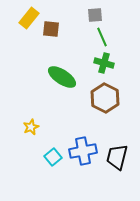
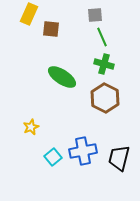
yellow rectangle: moved 4 px up; rotated 15 degrees counterclockwise
green cross: moved 1 px down
black trapezoid: moved 2 px right, 1 px down
